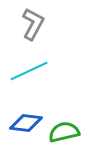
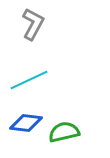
cyan line: moved 9 px down
